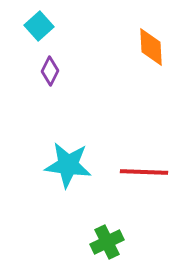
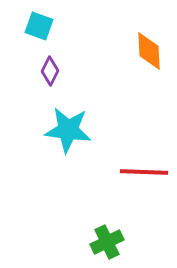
cyan square: rotated 28 degrees counterclockwise
orange diamond: moved 2 px left, 4 px down
cyan star: moved 35 px up
